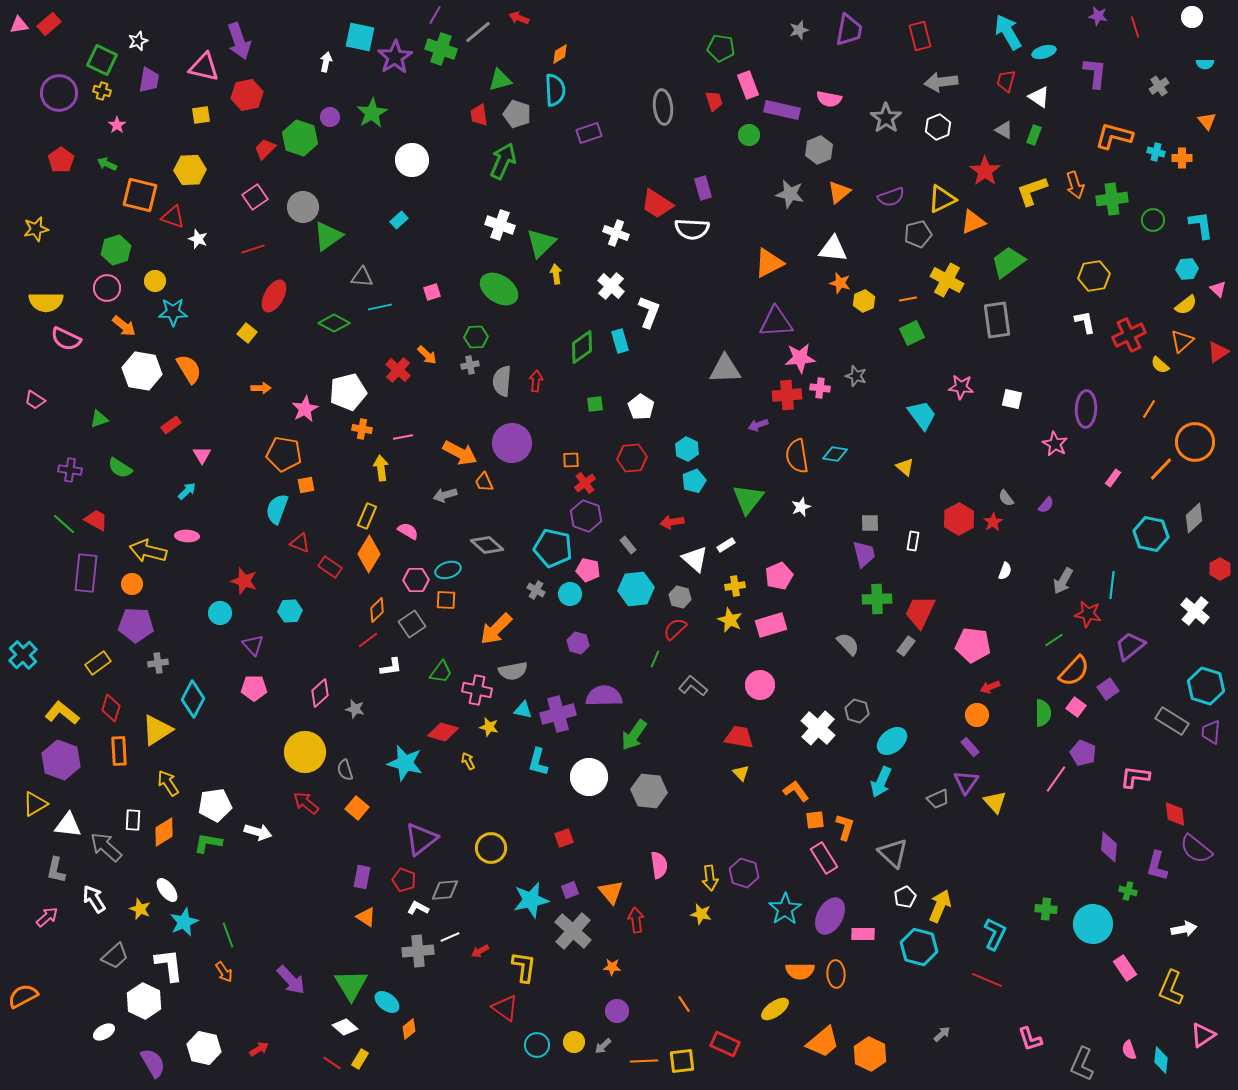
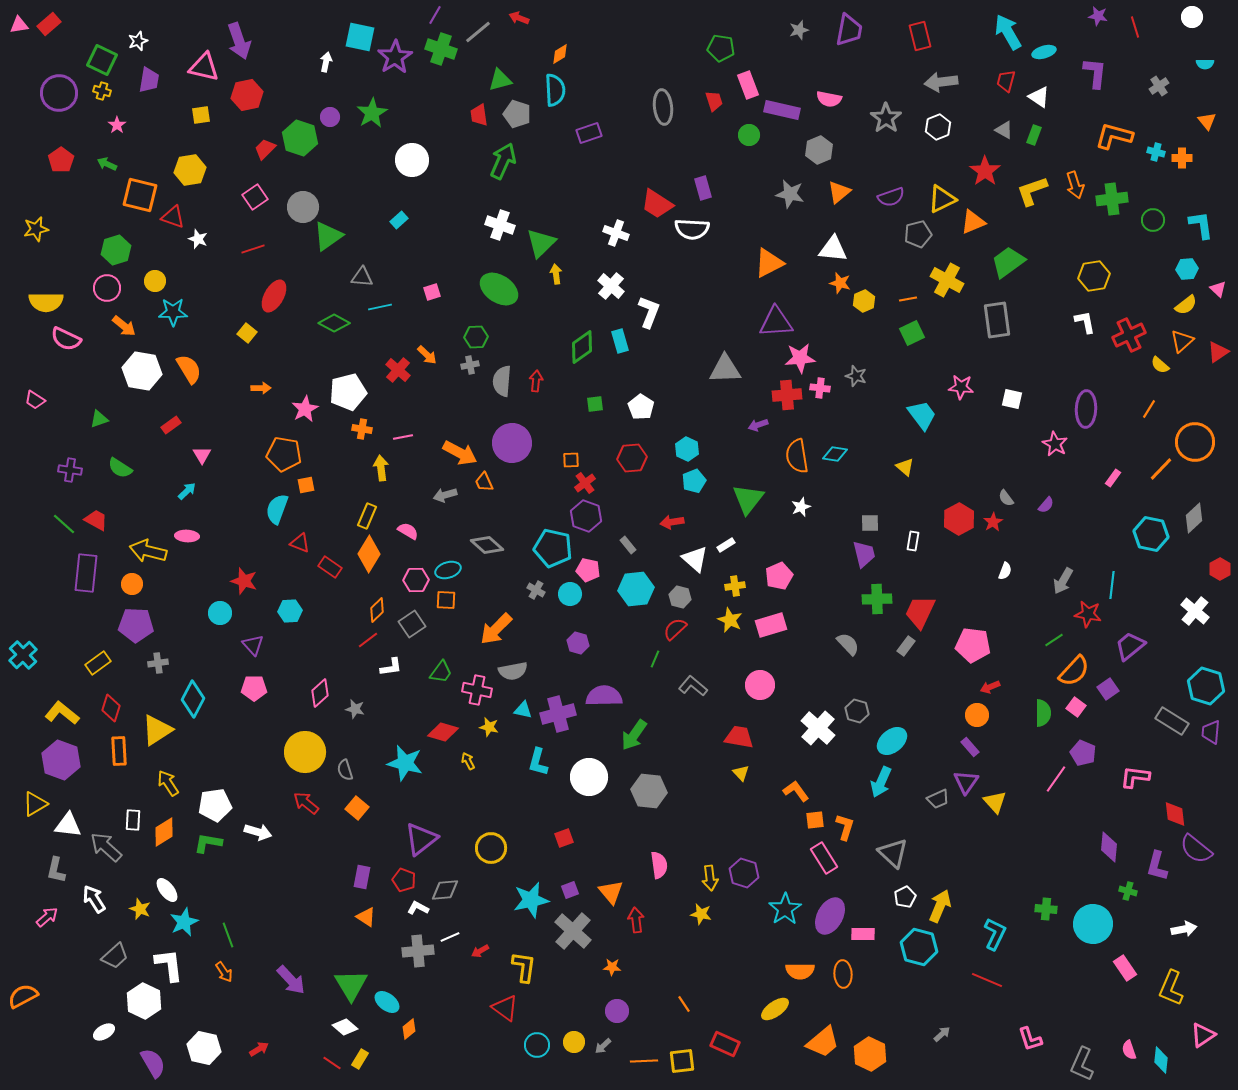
yellow hexagon at (190, 170): rotated 8 degrees counterclockwise
orange ellipse at (836, 974): moved 7 px right
